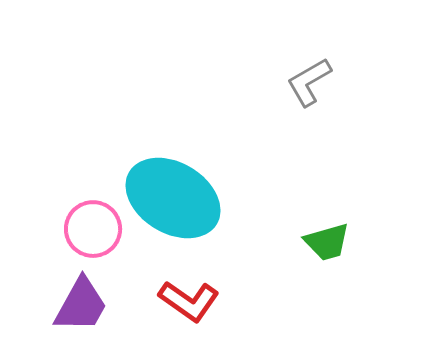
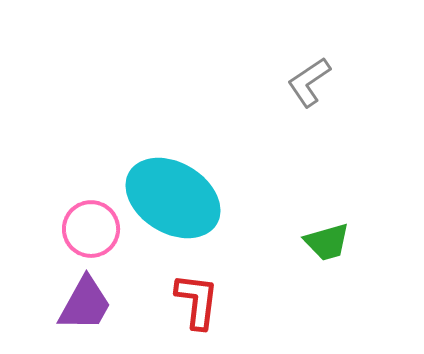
gray L-shape: rotated 4 degrees counterclockwise
pink circle: moved 2 px left
red L-shape: moved 8 px right; rotated 118 degrees counterclockwise
purple trapezoid: moved 4 px right, 1 px up
